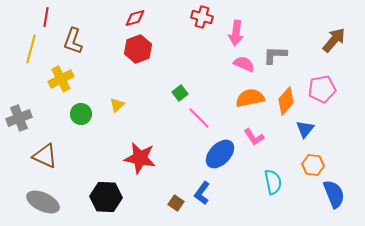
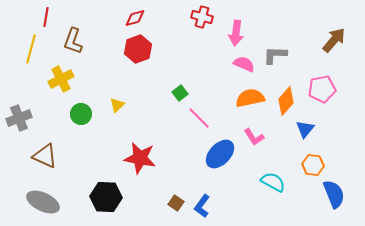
cyan semicircle: rotated 50 degrees counterclockwise
blue L-shape: moved 13 px down
